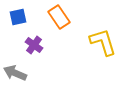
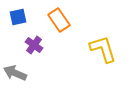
orange rectangle: moved 3 px down
yellow L-shape: moved 7 px down
